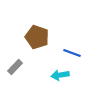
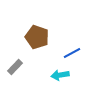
blue line: rotated 48 degrees counterclockwise
